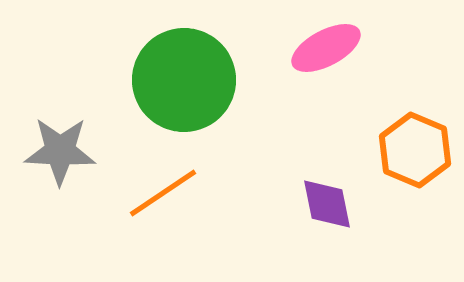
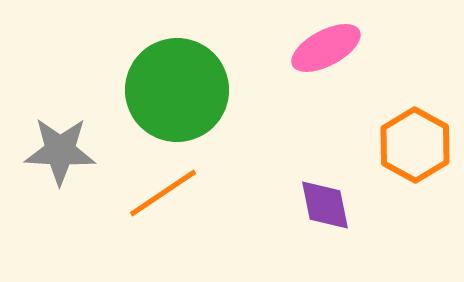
green circle: moved 7 px left, 10 px down
orange hexagon: moved 5 px up; rotated 6 degrees clockwise
purple diamond: moved 2 px left, 1 px down
